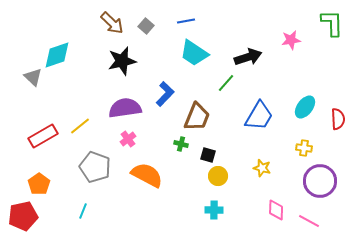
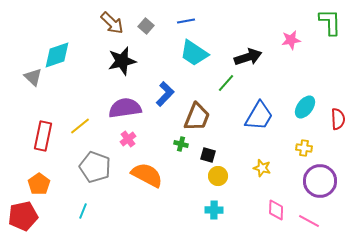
green L-shape: moved 2 px left, 1 px up
red rectangle: rotated 48 degrees counterclockwise
